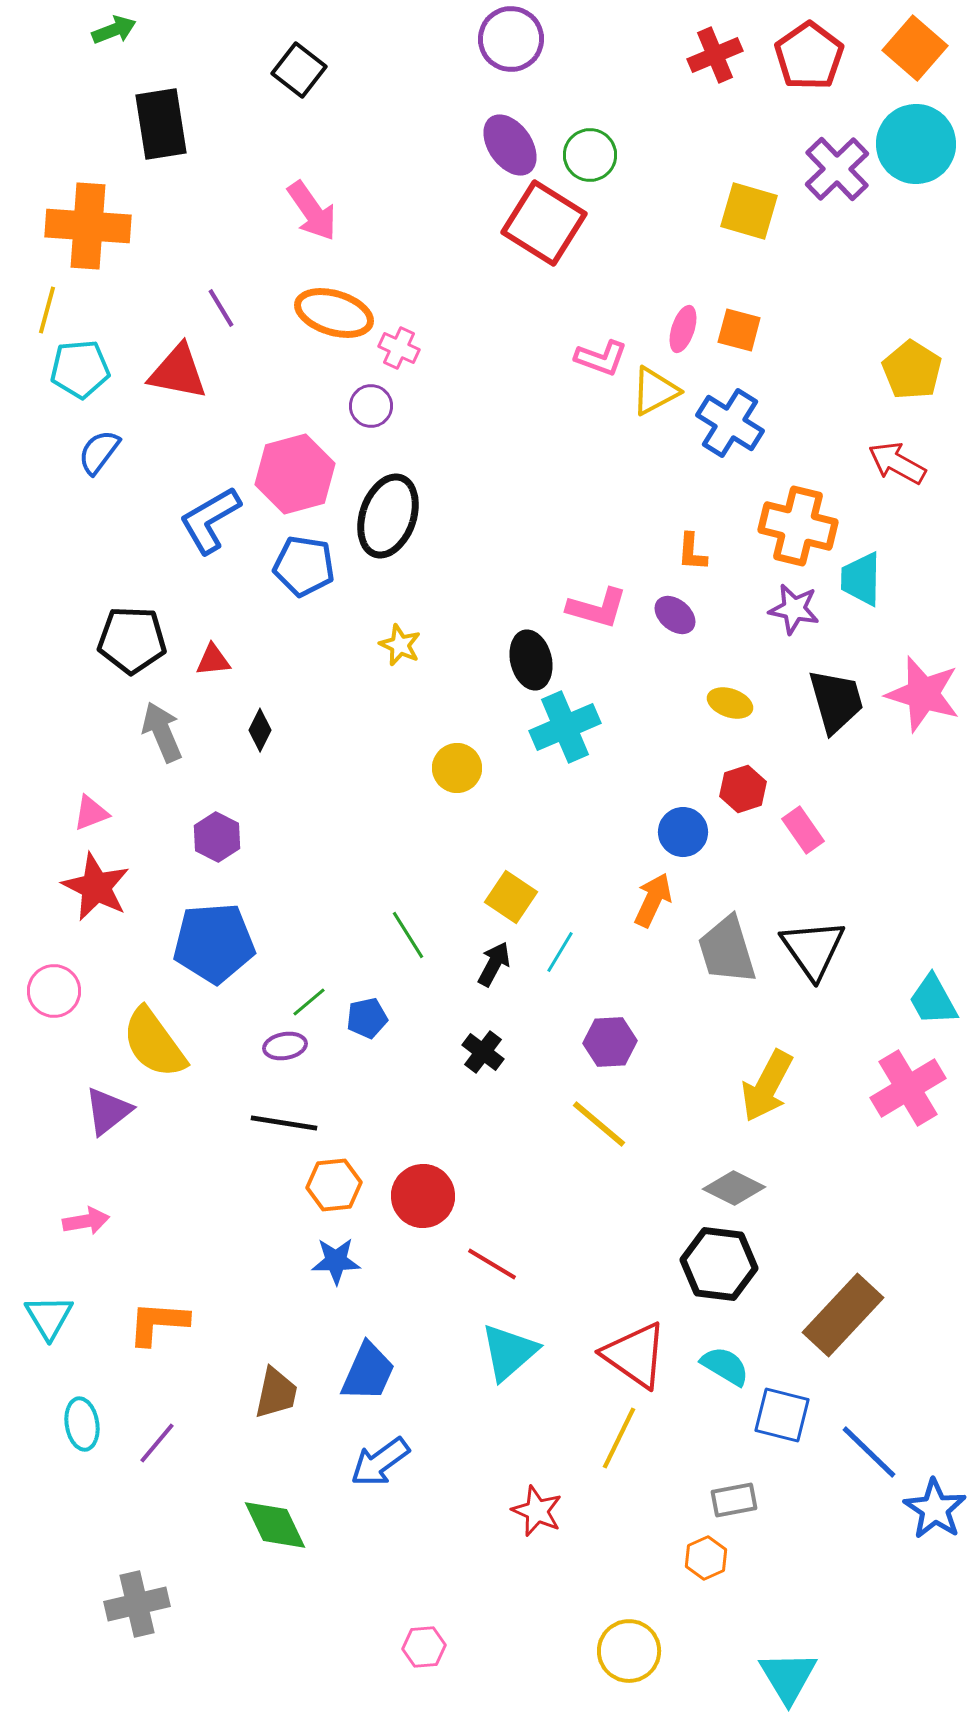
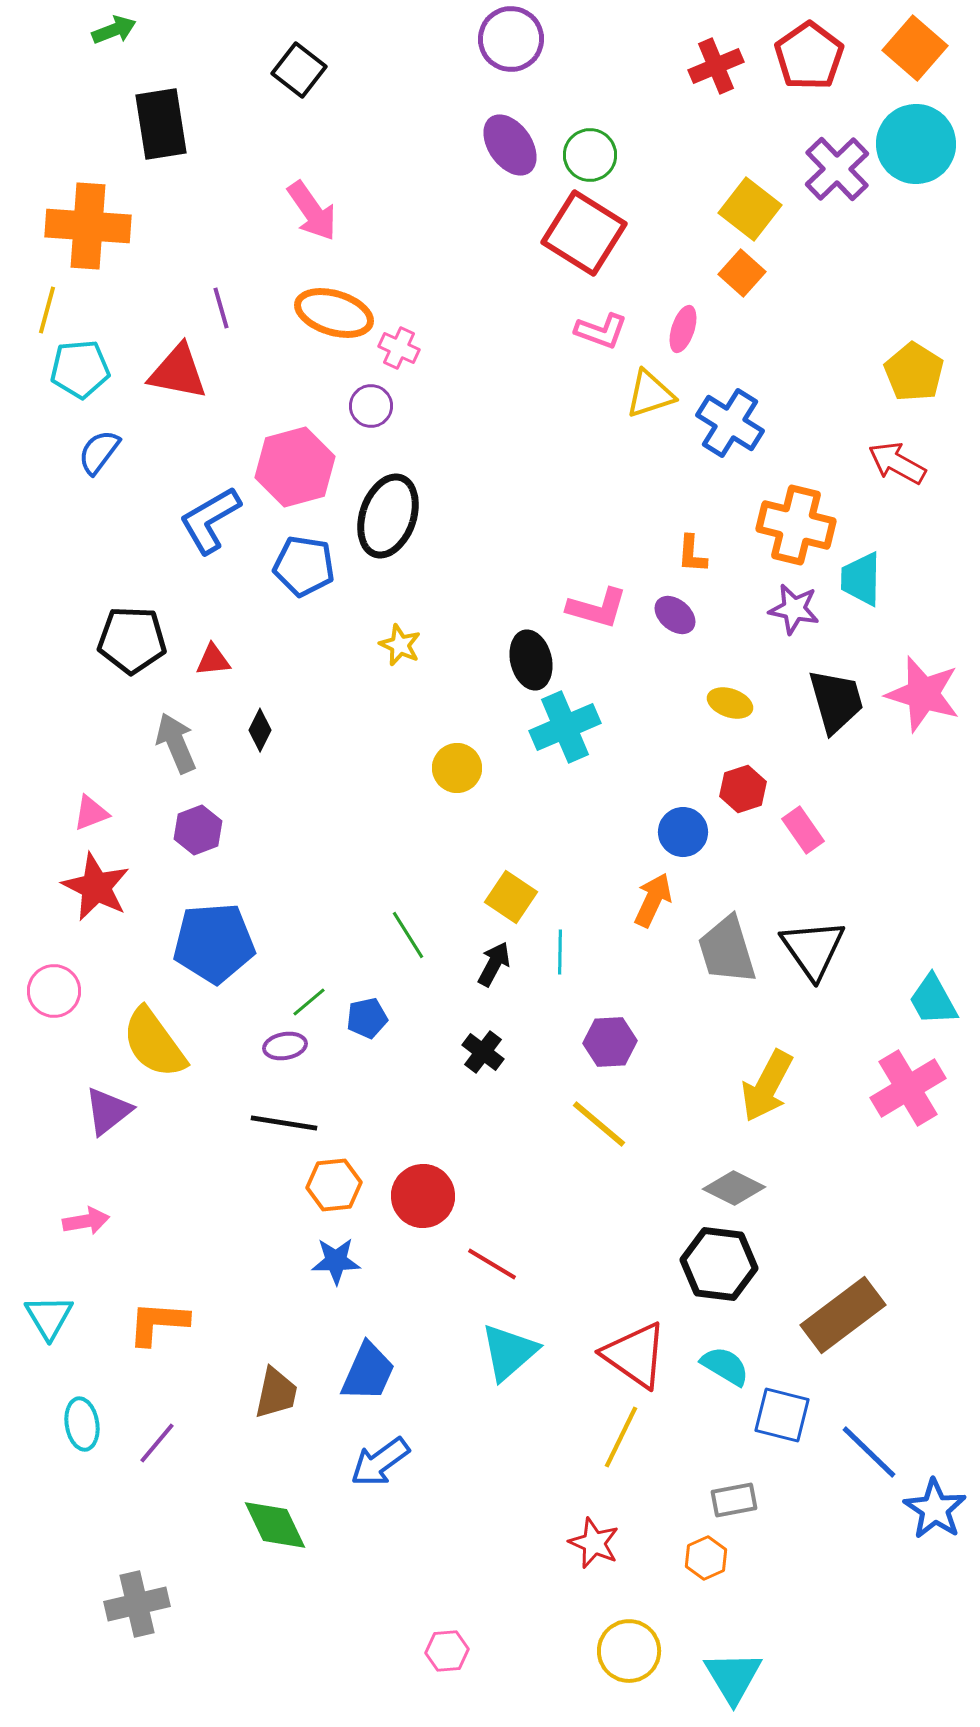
red cross at (715, 55): moved 1 px right, 11 px down
yellow square at (749, 211): moved 1 px right, 2 px up; rotated 22 degrees clockwise
red square at (544, 223): moved 40 px right, 10 px down
purple line at (221, 308): rotated 15 degrees clockwise
orange square at (739, 330): moved 3 px right, 57 px up; rotated 27 degrees clockwise
pink L-shape at (601, 358): moved 27 px up
yellow pentagon at (912, 370): moved 2 px right, 2 px down
yellow triangle at (655, 391): moved 5 px left, 3 px down; rotated 10 degrees clockwise
pink hexagon at (295, 474): moved 7 px up
orange cross at (798, 526): moved 2 px left, 1 px up
orange L-shape at (692, 552): moved 2 px down
gray arrow at (162, 732): moved 14 px right, 11 px down
purple hexagon at (217, 837): moved 19 px left, 7 px up; rotated 12 degrees clockwise
cyan line at (560, 952): rotated 30 degrees counterclockwise
brown rectangle at (843, 1315): rotated 10 degrees clockwise
yellow line at (619, 1438): moved 2 px right, 1 px up
red star at (537, 1511): moved 57 px right, 32 px down
pink hexagon at (424, 1647): moved 23 px right, 4 px down
cyan triangle at (788, 1677): moved 55 px left
